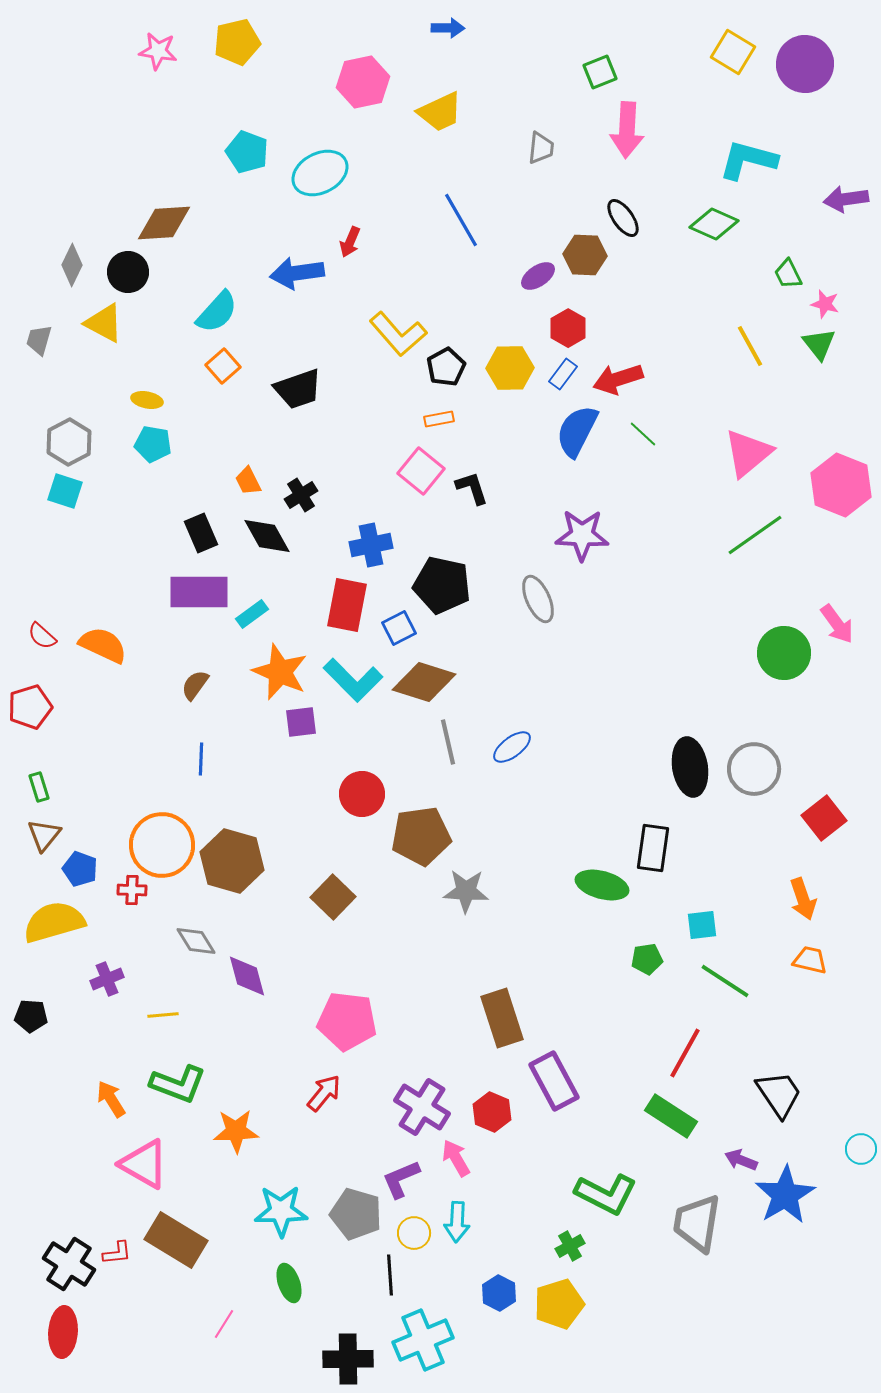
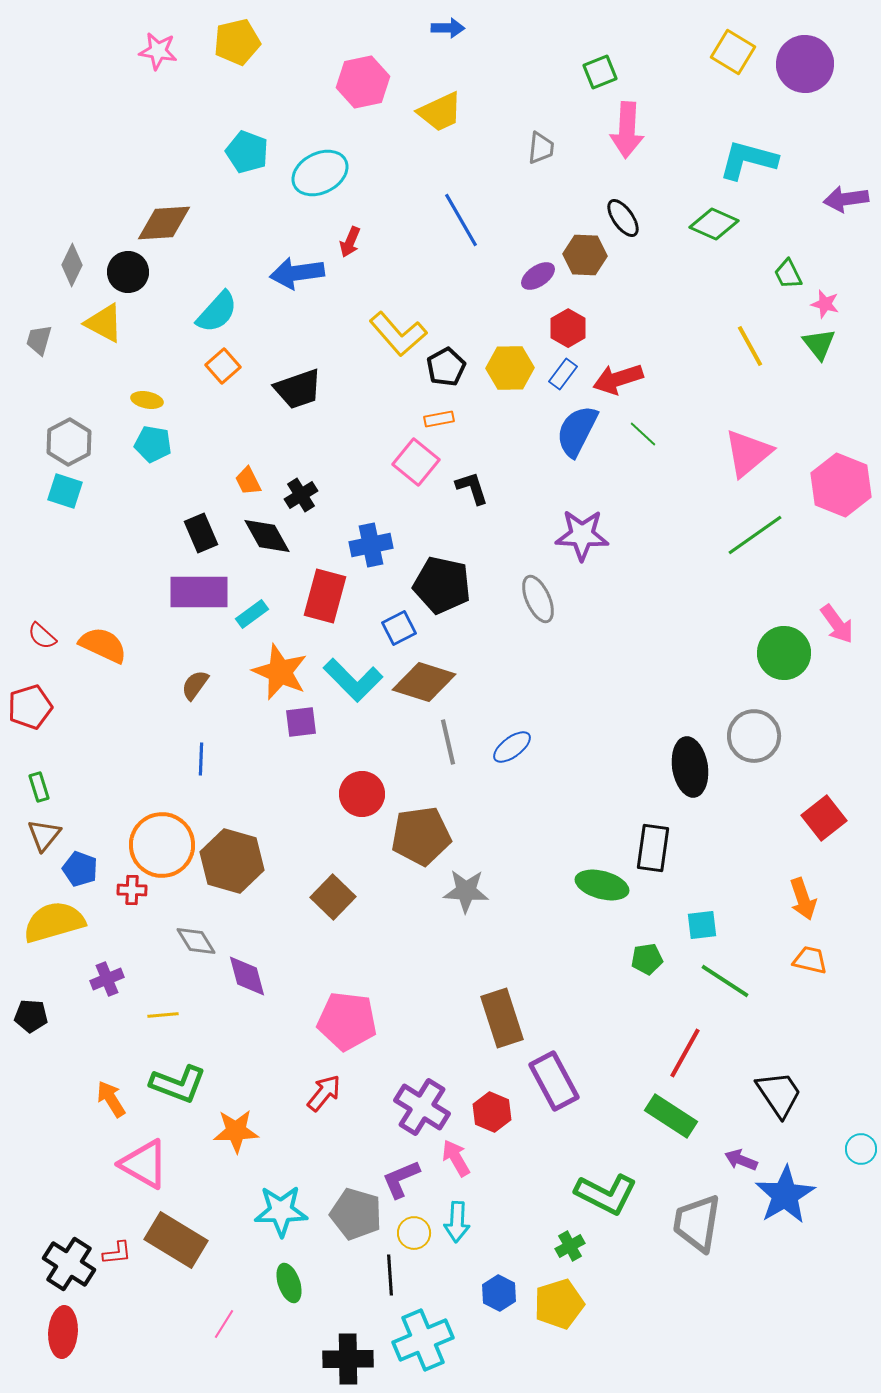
pink square at (421, 471): moved 5 px left, 9 px up
red rectangle at (347, 605): moved 22 px left, 9 px up; rotated 4 degrees clockwise
gray circle at (754, 769): moved 33 px up
